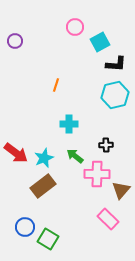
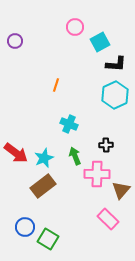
cyan hexagon: rotated 12 degrees counterclockwise
cyan cross: rotated 24 degrees clockwise
green arrow: rotated 30 degrees clockwise
